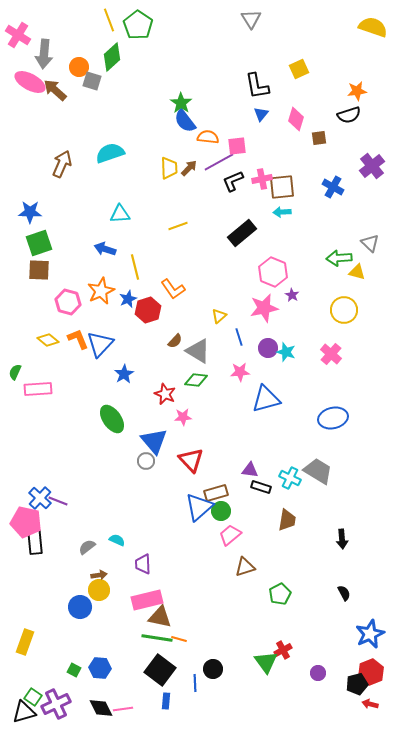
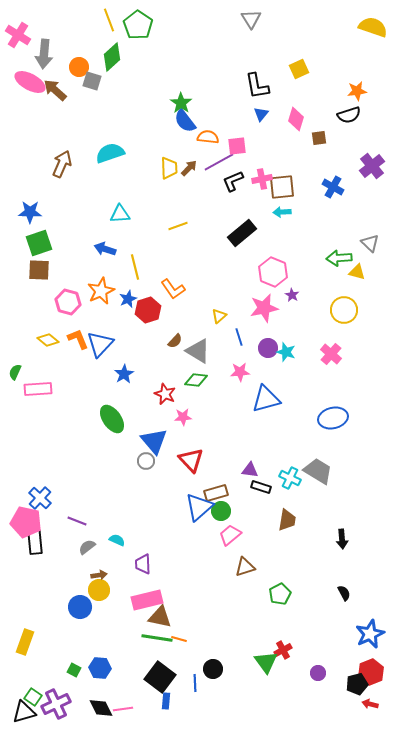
purple line at (58, 501): moved 19 px right, 20 px down
black square at (160, 670): moved 7 px down
